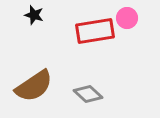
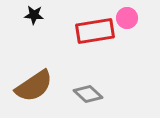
black star: rotated 12 degrees counterclockwise
